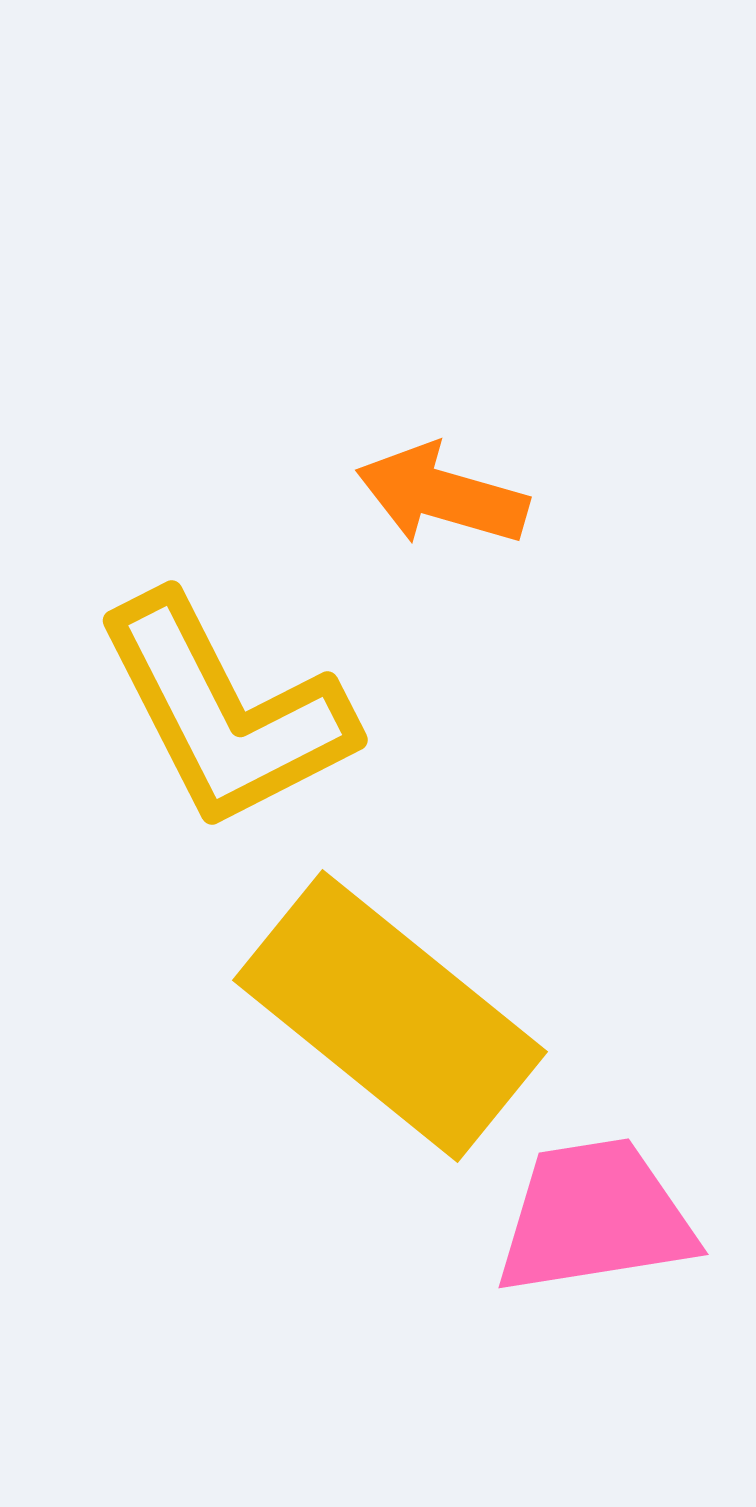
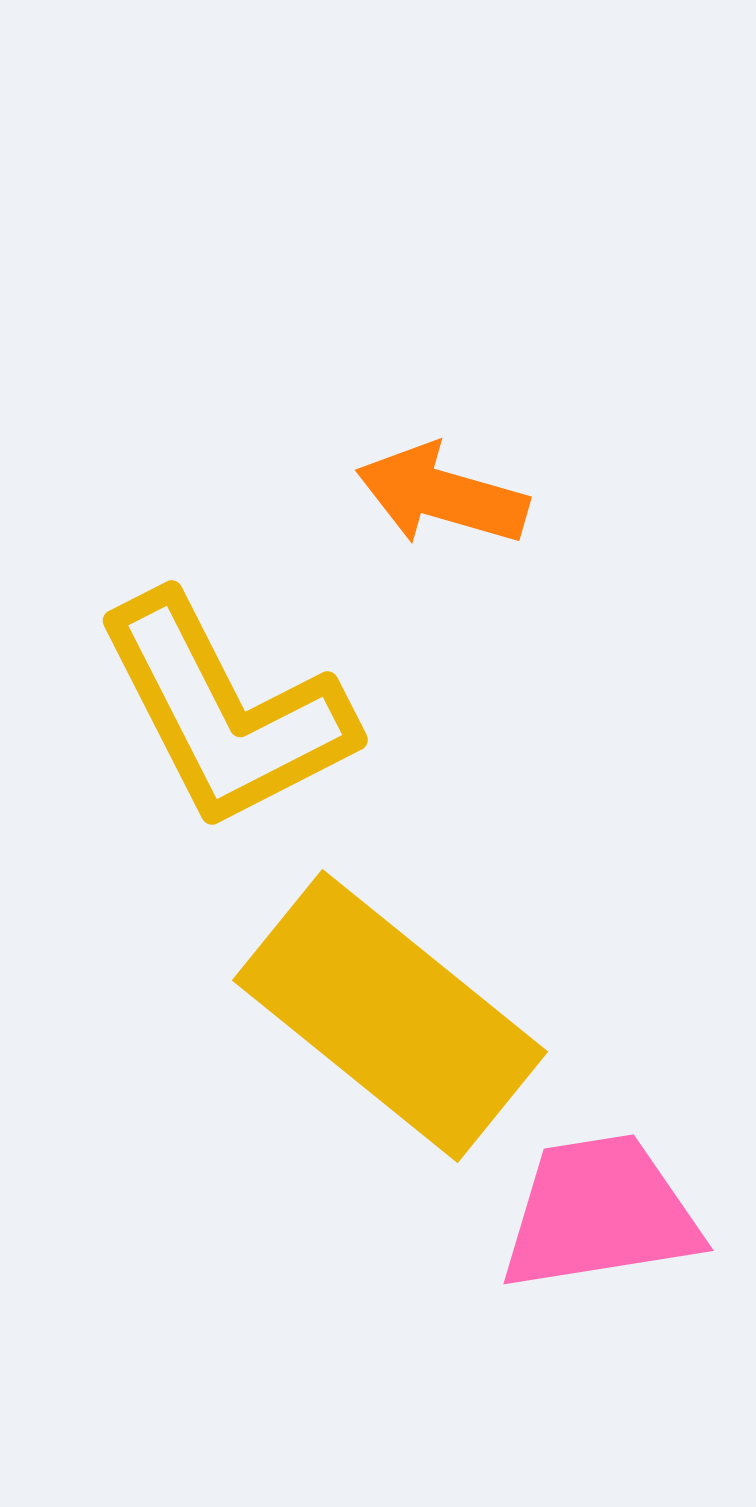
pink trapezoid: moved 5 px right, 4 px up
